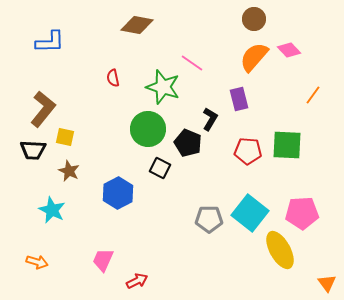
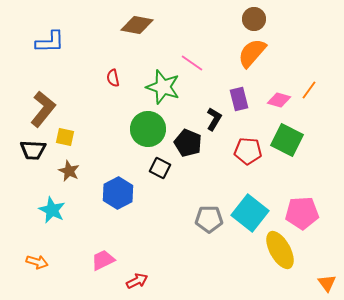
pink diamond: moved 10 px left, 50 px down; rotated 30 degrees counterclockwise
orange semicircle: moved 2 px left, 4 px up
orange line: moved 4 px left, 5 px up
black L-shape: moved 4 px right
green square: moved 5 px up; rotated 24 degrees clockwise
pink trapezoid: rotated 40 degrees clockwise
